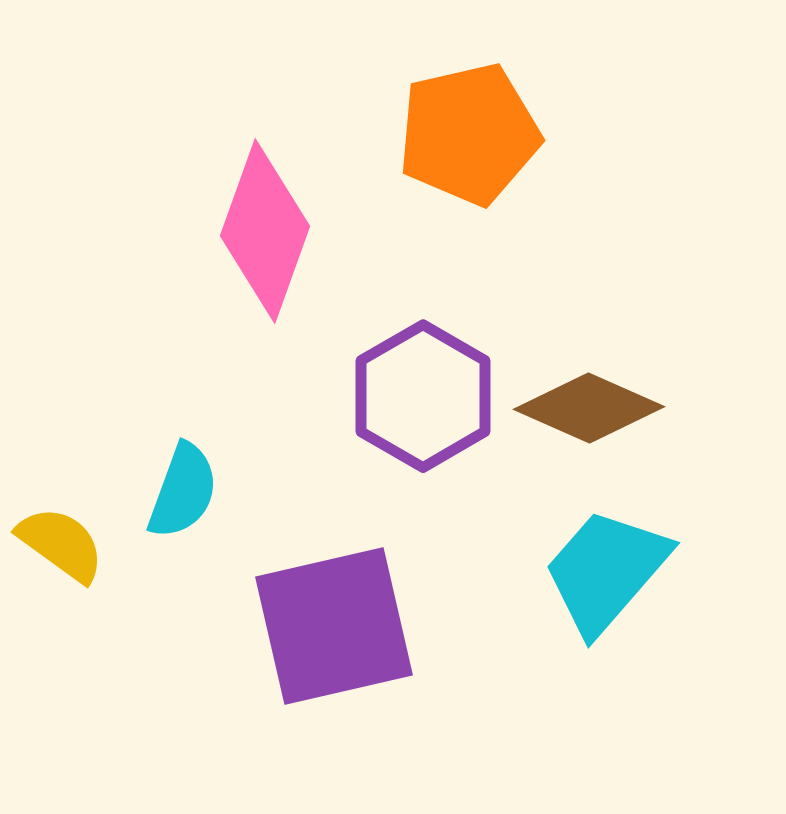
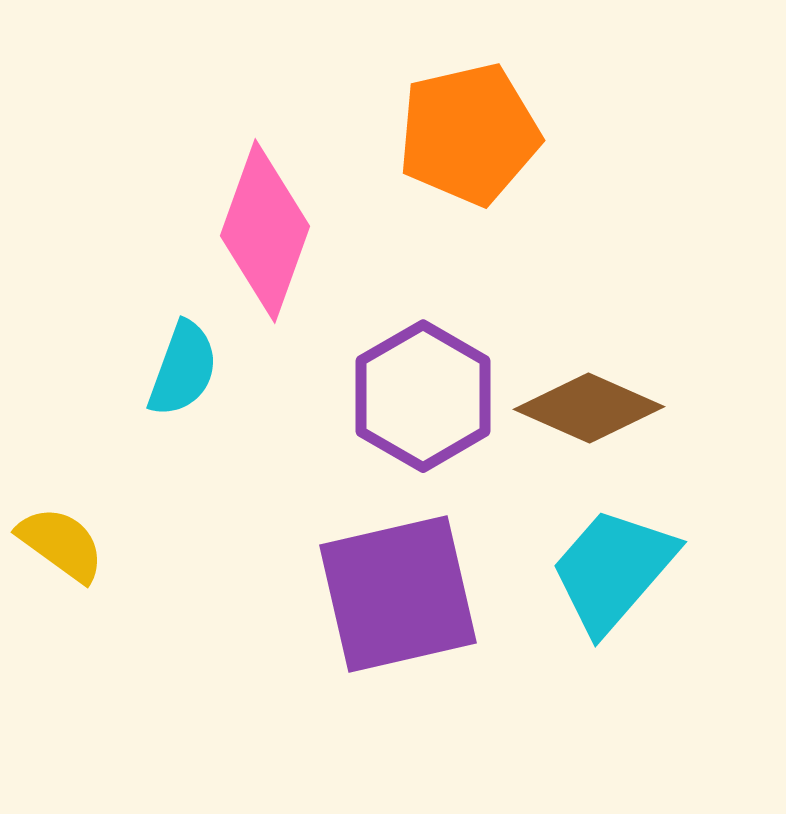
cyan semicircle: moved 122 px up
cyan trapezoid: moved 7 px right, 1 px up
purple square: moved 64 px right, 32 px up
